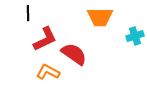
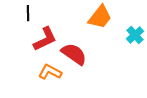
orange trapezoid: rotated 52 degrees counterclockwise
cyan cross: moved 1 px up; rotated 24 degrees counterclockwise
orange L-shape: moved 2 px right
